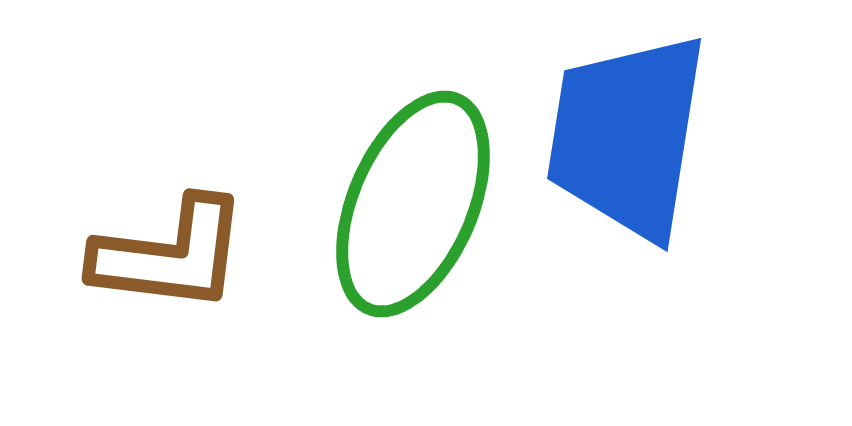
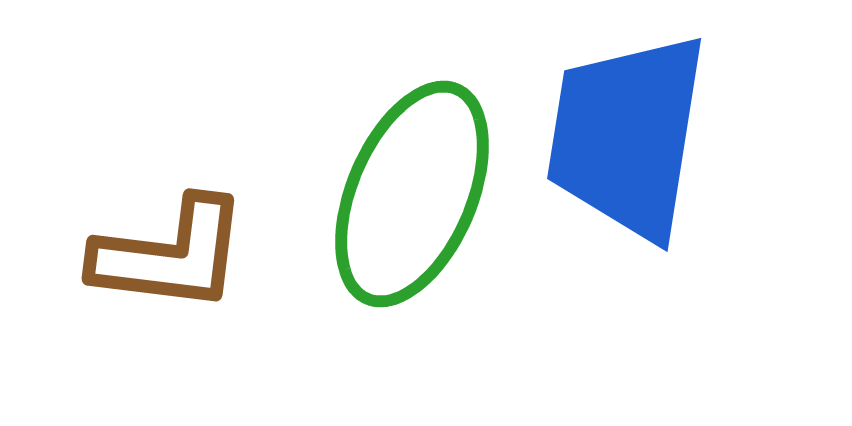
green ellipse: moved 1 px left, 10 px up
